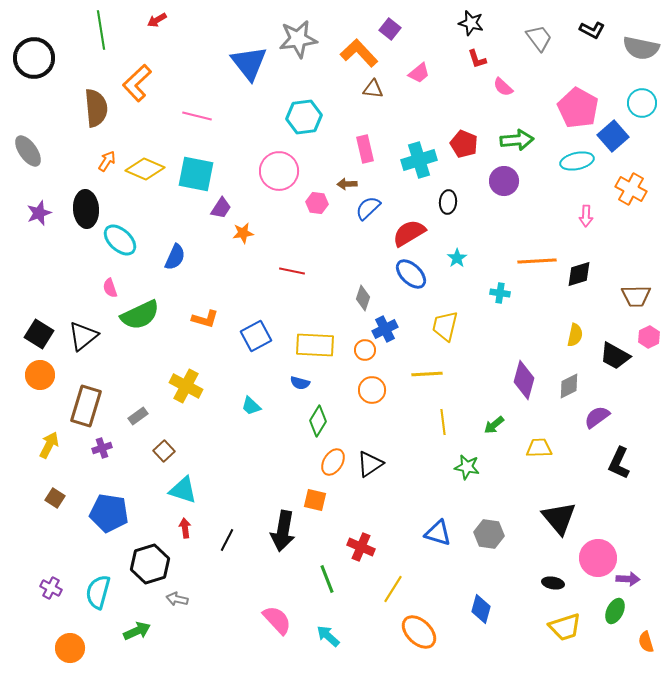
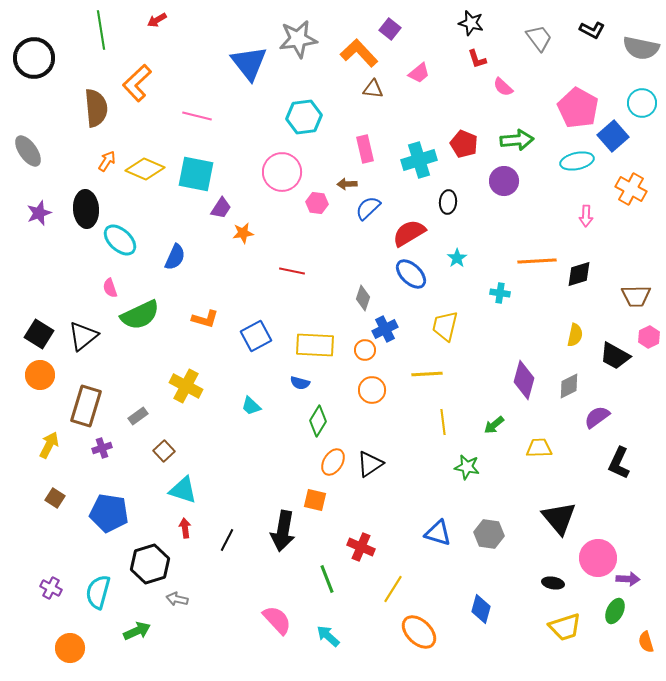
pink circle at (279, 171): moved 3 px right, 1 px down
